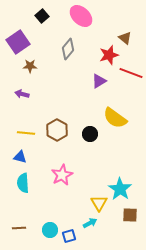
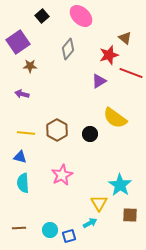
cyan star: moved 4 px up
